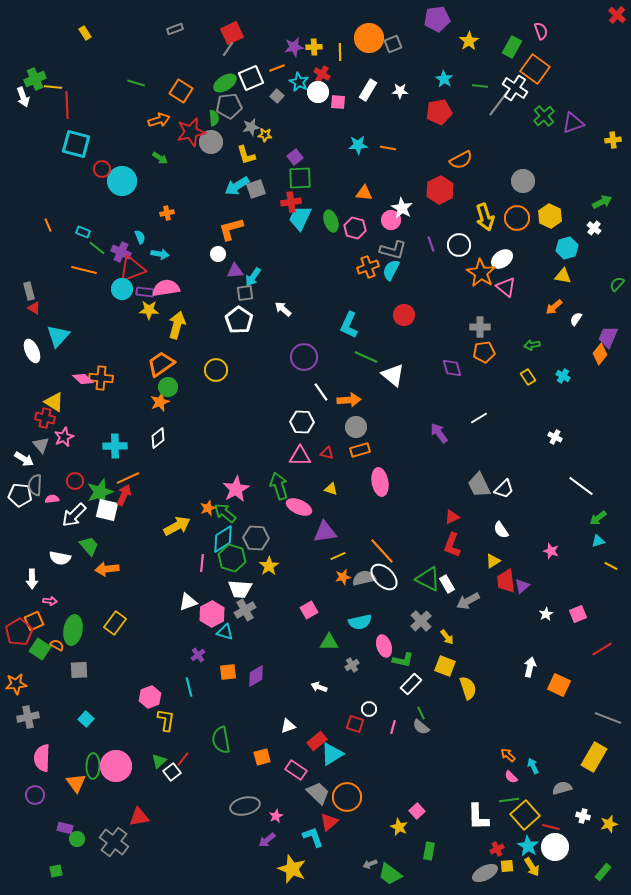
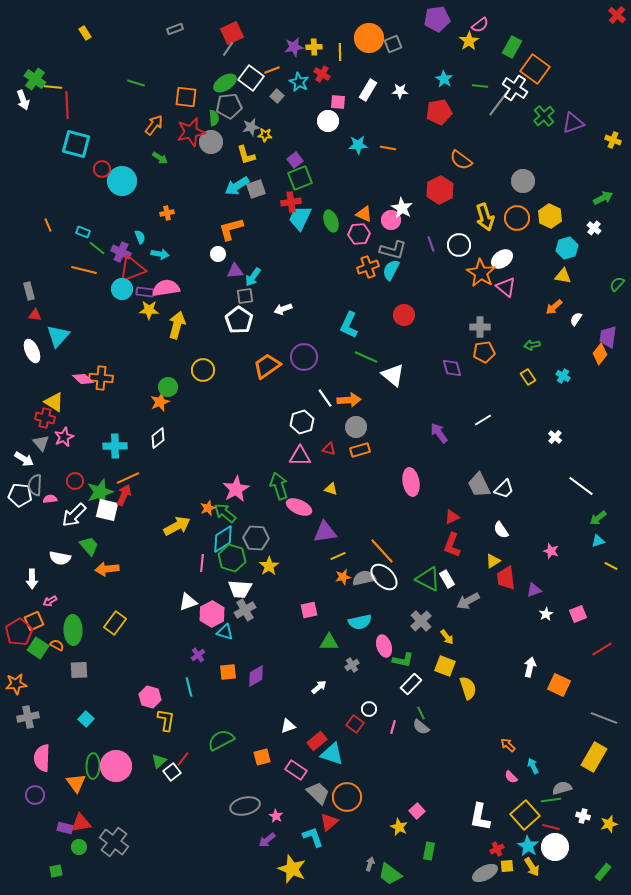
pink semicircle at (541, 31): moved 61 px left, 6 px up; rotated 72 degrees clockwise
orange line at (277, 68): moved 5 px left, 2 px down
white square at (251, 78): rotated 30 degrees counterclockwise
green cross at (35, 79): rotated 30 degrees counterclockwise
orange square at (181, 91): moved 5 px right, 6 px down; rotated 25 degrees counterclockwise
white circle at (318, 92): moved 10 px right, 29 px down
white arrow at (23, 97): moved 3 px down
orange arrow at (159, 120): moved 5 px left, 5 px down; rotated 35 degrees counterclockwise
yellow cross at (613, 140): rotated 28 degrees clockwise
purple square at (295, 157): moved 3 px down
orange semicircle at (461, 160): rotated 65 degrees clockwise
green square at (300, 178): rotated 20 degrees counterclockwise
orange triangle at (364, 193): moved 21 px down; rotated 18 degrees clockwise
green arrow at (602, 202): moved 1 px right, 4 px up
pink hexagon at (355, 228): moved 4 px right, 6 px down; rotated 20 degrees counterclockwise
gray square at (245, 293): moved 3 px down
red triangle at (34, 308): moved 1 px right, 7 px down; rotated 24 degrees counterclockwise
white arrow at (283, 309): rotated 60 degrees counterclockwise
purple trapezoid at (608, 337): rotated 15 degrees counterclockwise
orange trapezoid at (161, 364): moved 106 px right, 2 px down
yellow circle at (216, 370): moved 13 px left
white line at (321, 392): moved 4 px right, 6 px down
white line at (479, 418): moved 4 px right, 2 px down
white hexagon at (302, 422): rotated 20 degrees counterclockwise
white cross at (555, 437): rotated 16 degrees clockwise
gray triangle at (41, 445): moved 2 px up
red triangle at (327, 453): moved 2 px right, 4 px up
pink ellipse at (380, 482): moved 31 px right
pink semicircle at (52, 499): moved 2 px left
red trapezoid at (506, 581): moved 3 px up
white rectangle at (447, 584): moved 5 px up
purple triangle at (522, 586): moved 12 px right, 4 px down; rotated 21 degrees clockwise
pink arrow at (50, 601): rotated 144 degrees clockwise
pink square at (309, 610): rotated 18 degrees clockwise
green ellipse at (73, 630): rotated 12 degrees counterclockwise
green square at (40, 649): moved 2 px left, 1 px up
white arrow at (319, 687): rotated 119 degrees clockwise
pink hexagon at (150, 697): rotated 25 degrees counterclockwise
gray line at (608, 718): moved 4 px left
red square at (355, 724): rotated 18 degrees clockwise
green semicircle at (221, 740): rotated 72 degrees clockwise
cyan triangle at (332, 754): rotated 50 degrees clockwise
orange arrow at (508, 755): moved 10 px up
green line at (509, 800): moved 42 px right
pink star at (276, 816): rotated 16 degrees counterclockwise
red triangle at (139, 817): moved 58 px left, 6 px down
white L-shape at (478, 817): moved 2 px right; rotated 12 degrees clockwise
green circle at (77, 839): moved 2 px right, 8 px down
gray arrow at (370, 864): rotated 128 degrees clockwise
